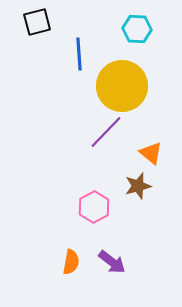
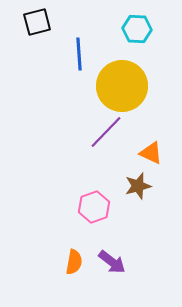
orange triangle: rotated 15 degrees counterclockwise
pink hexagon: rotated 8 degrees clockwise
orange semicircle: moved 3 px right
